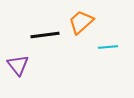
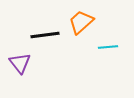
purple triangle: moved 2 px right, 2 px up
